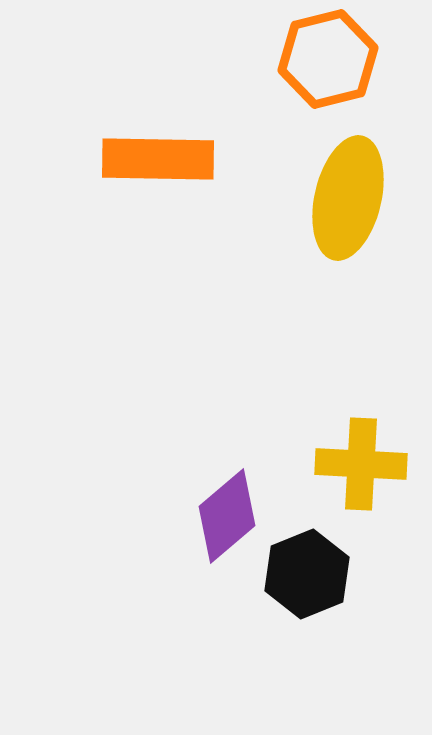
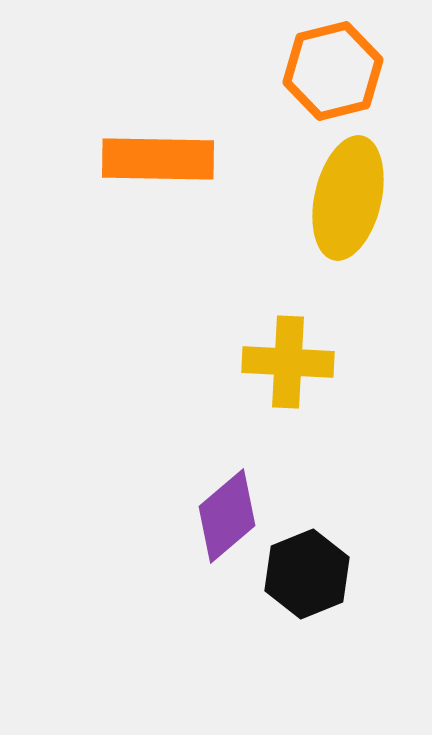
orange hexagon: moved 5 px right, 12 px down
yellow cross: moved 73 px left, 102 px up
